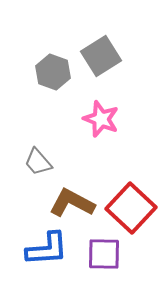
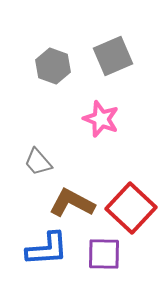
gray square: moved 12 px right; rotated 9 degrees clockwise
gray hexagon: moved 6 px up
